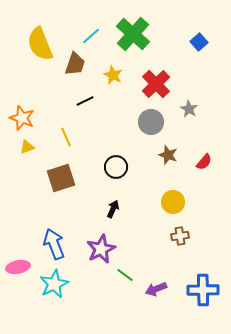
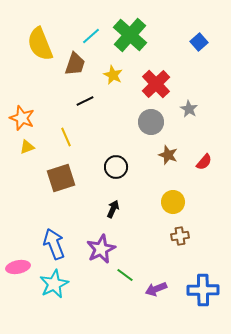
green cross: moved 3 px left, 1 px down
